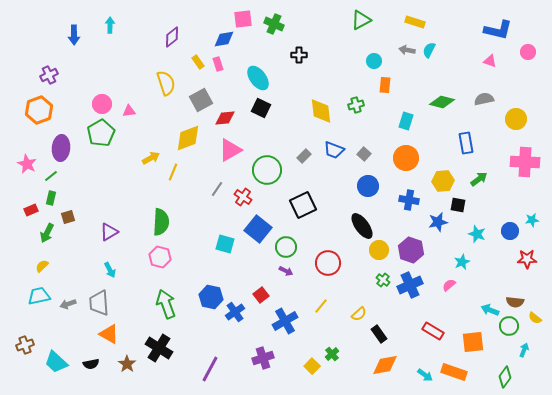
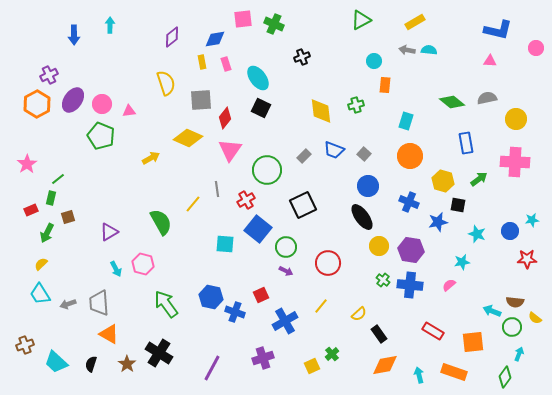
yellow rectangle at (415, 22): rotated 48 degrees counterclockwise
blue diamond at (224, 39): moved 9 px left
cyan semicircle at (429, 50): rotated 70 degrees clockwise
pink circle at (528, 52): moved 8 px right, 4 px up
black cross at (299, 55): moved 3 px right, 2 px down; rotated 21 degrees counterclockwise
pink triangle at (490, 61): rotated 16 degrees counterclockwise
yellow rectangle at (198, 62): moved 4 px right; rotated 24 degrees clockwise
pink rectangle at (218, 64): moved 8 px right
gray semicircle at (484, 99): moved 3 px right, 1 px up
gray square at (201, 100): rotated 25 degrees clockwise
green diamond at (442, 102): moved 10 px right; rotated 25 degrees clockwise
orange hexagon at (39, 110): moved 2 px left, 6 px up; rotated 8 degrees counterclockwise
red diamond at (225, 118): rotated 45 degrees counterclockwise
green pentagon at (101, 133): moved 3 px down; rotated 20 degrees counterclockwise
yellow diamond at (188, 138): rotated 44 degrees clockwise
purple ellipse at (61, 148): moved 12 px right, 48 px up; rotated 30 degrees clockwise
pink triangle at (230, 150): rotated 25 degrees counterclockwise
orange circle at (406, 158): moved 4 px right, 2 px up
pink cross at (525, 162): moved 10 px left
pink star at (27, 164): rotated 12 degrees clockwise
yellow line at (173, 172): moved 20 px right, 32 px down; rotated 18 degrees clockwise
green line at (51, 176): moved 7 px right, 3 px down
yellow hexagon at (443, 181): rotated 20 degrees clockwise
gray line at (217, 189): rotated 42 degrees counterclockwise
red cross at (243, 197): moved 3 px right, 3 px down; rotated 24 degrees clockwise
blue cross at (409, 200): moved 2 px down; rotated 12 degrees clockwise
green semicircle at (161, 222): rotated 32 degrees counterclockwise
black ellipse at (362, 226): moved 9 px up
cyan square at (225, 244): rotated 12 degrees counterclockwise
yellow circle at (379, 250): moved 4 px up
purple hexagon at (411, 250): rotated 10 degrees counterclockwise
pink hexagon at (160, 257): moved 17 px left, 7 px down
cyan star at (462, 262): rotated 14 degrees clockwise
yellow semicircle at (42, 266): moved 1 px left, 2 px up
cyan arrow at (110, 270): moved 6 px right, 1 px up
blue cross at (410, 285): rotated 30 degrees clockwise
red square at (261, 295): rotated 14 degrees clockwise
cyan trapezoid at (39, 296): moved 1 px right, 2 px up; rotated 110 degrees counterclockwise
green arrow at (166, 304): rotated 16 degrees counterclockwise
cyan arrow at (490, 310): moved 2 px right, 1 px down
blue cross at (235, 312): rotated 36 degrees counterclockwise
green circle at (509, 326): moved 3 px right, 1 px down
black cross at (159, 348): moved 5 px down
cyan arrow at (524, 350): moved 5 px left, 4 px down
black semicircle at (91, 364): rotated 119 degrees clockwise
yellow square at (312, 366): rotated 21 degrees clockwise
purple line at (210, 369): moved 2 px right, 1 px up
cyan arrow at (425, 375): moved 6 px left; rotated 140 degrees counterclockwise
